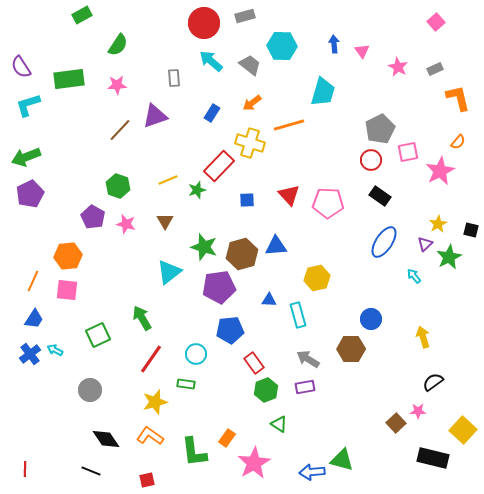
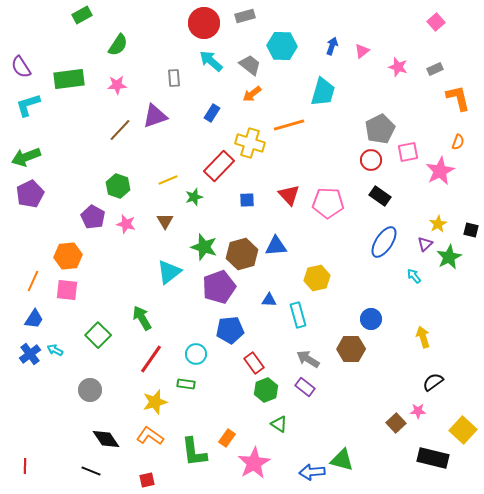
blue arrow at (334, 44): moved 2 px left, 2 px down; rotated 24 degrees clockwise
pink triangle at (362, 51): rotated 28 degrees clockwise
pink star at (398, 67): rotated 12 degrees counterclockwise
orange arrow at (252, 103): moved 9 px up
orange semicircle at (458, 142): rotated 21 degrees counterclockwise
green star at (197, 190): moved 3 px left, 7 px down
purple pentagon at (219, 287): rotated 12 degrees counterclockwise
green square at (98, 335): rotated 20 degrees counterclockwise
purple rectangle at (305, 387): rotated 48 degrees clockwise
red line at (25, 469): moved 3 px up
